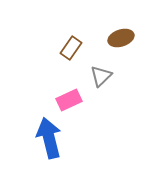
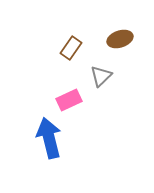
brown ellipse: moved 1 px left, 1 px down
